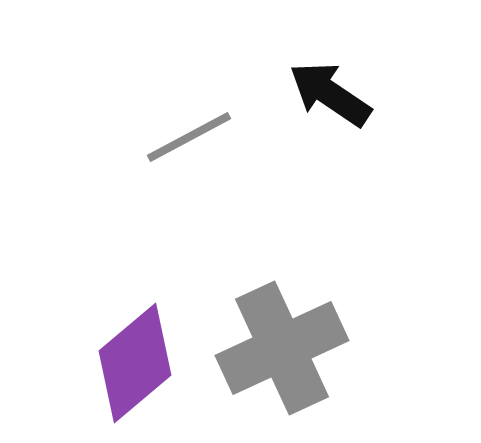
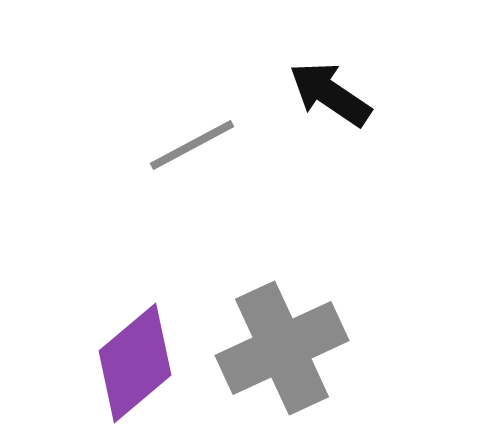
gray line: moved 3 px right, 8 px down
